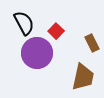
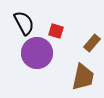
red square: rotated 28 degrees counterclockwise
brown rectangle: rotated 66 degrees clockwise
